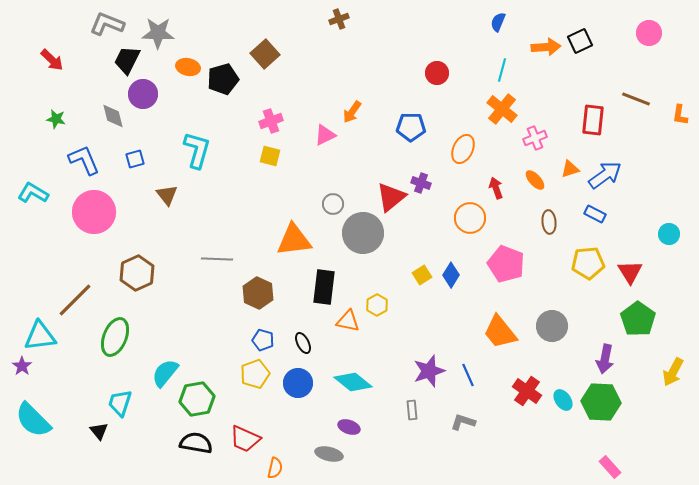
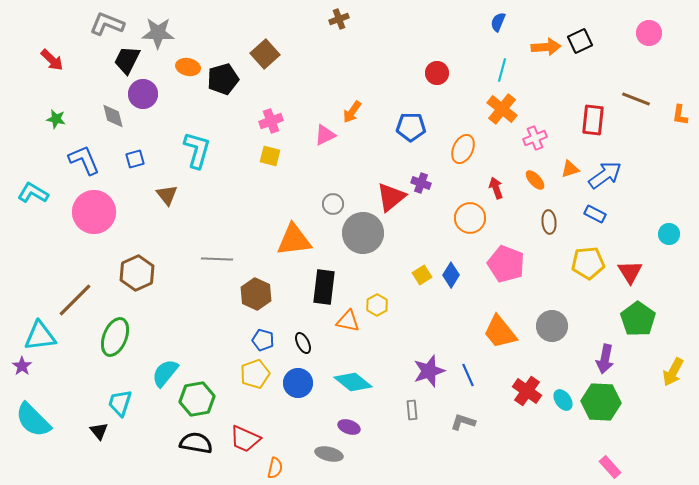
brown hexagon at (258, 293): moved 2 px left, 1 px down
